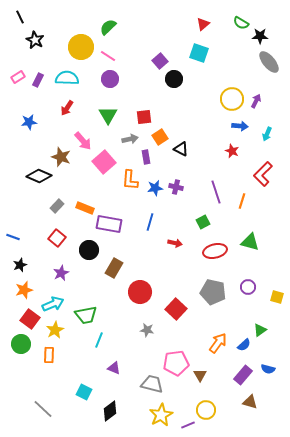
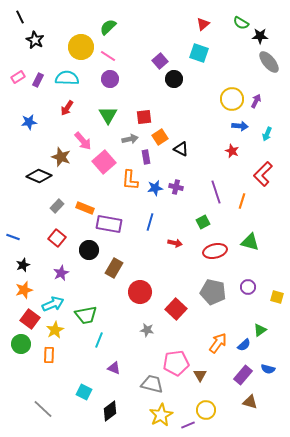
black star at (20, 265): moved 3 px right
